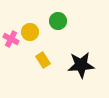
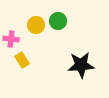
yellow circle: moved 6 px right, 7 px up
pink cross: rotated 21 degrees counterclockwise
yellow rectangle: moved 21 px left
